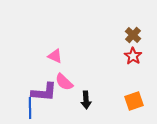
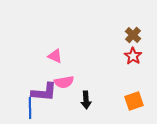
pink semicircle: rotated 54 degrees counterclockwise
